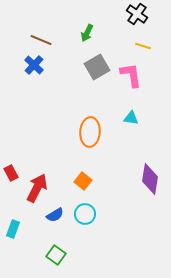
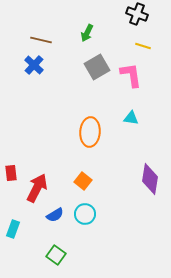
black cross: rotated 15 degrees counterclockwise
brown line: rotated 10 degrees counterclockwise
red rectangle: rotated 21 degrees clockwise
